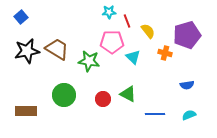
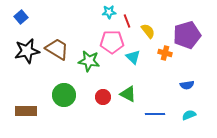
red circle: moved 2 px up
